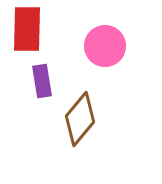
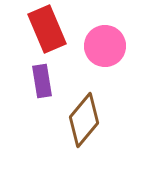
red rectangle: moved 20 px right; rotated 24 degrees counterclockwise
brown diamond: moved 4 px right, 1 px down
